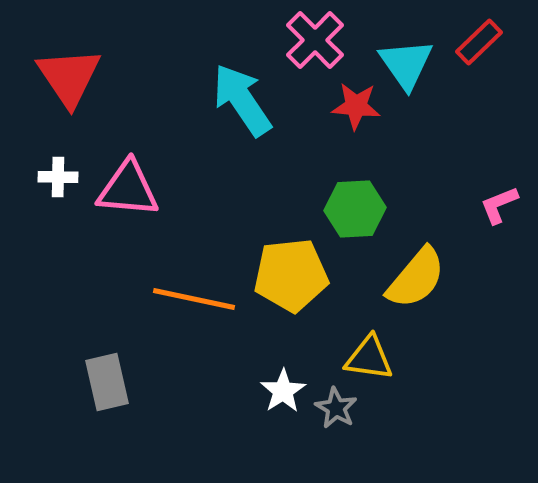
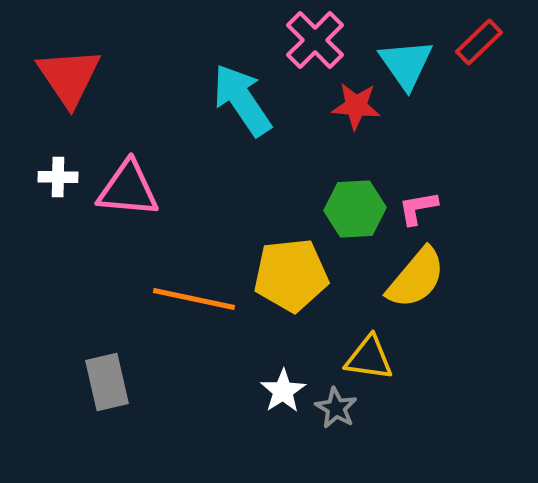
pink L-shape: moved 81 px left, 3 px down; rotated 12 degrees clockwise
